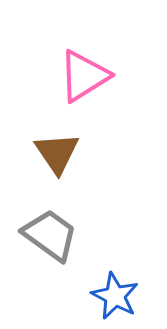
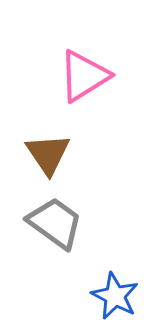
brown triangle: moved 9 px left, 1 px down
gray trapezoid: moved 5 px right, 12 px up
